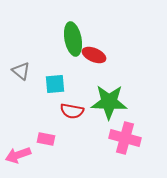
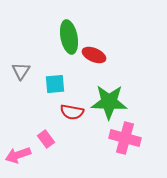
green ellipse: moved 4 px left, 2 px up
gray triangle: rotated 24 degrees clockwise
red semicircle: moved 1 px down
pink rectangle: rotated 42 degrees clockwise
